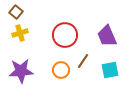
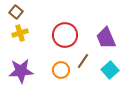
purple trapezoid: moved 1 px left, 2 px down
cyan square: rotated 30 degrees counterclockwise
